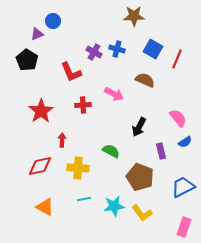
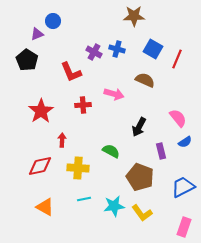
pink arrow: rotated 12 degrees counterclockwise
